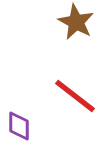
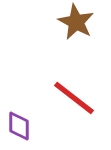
red line: moved 1 px left, 2 px down
